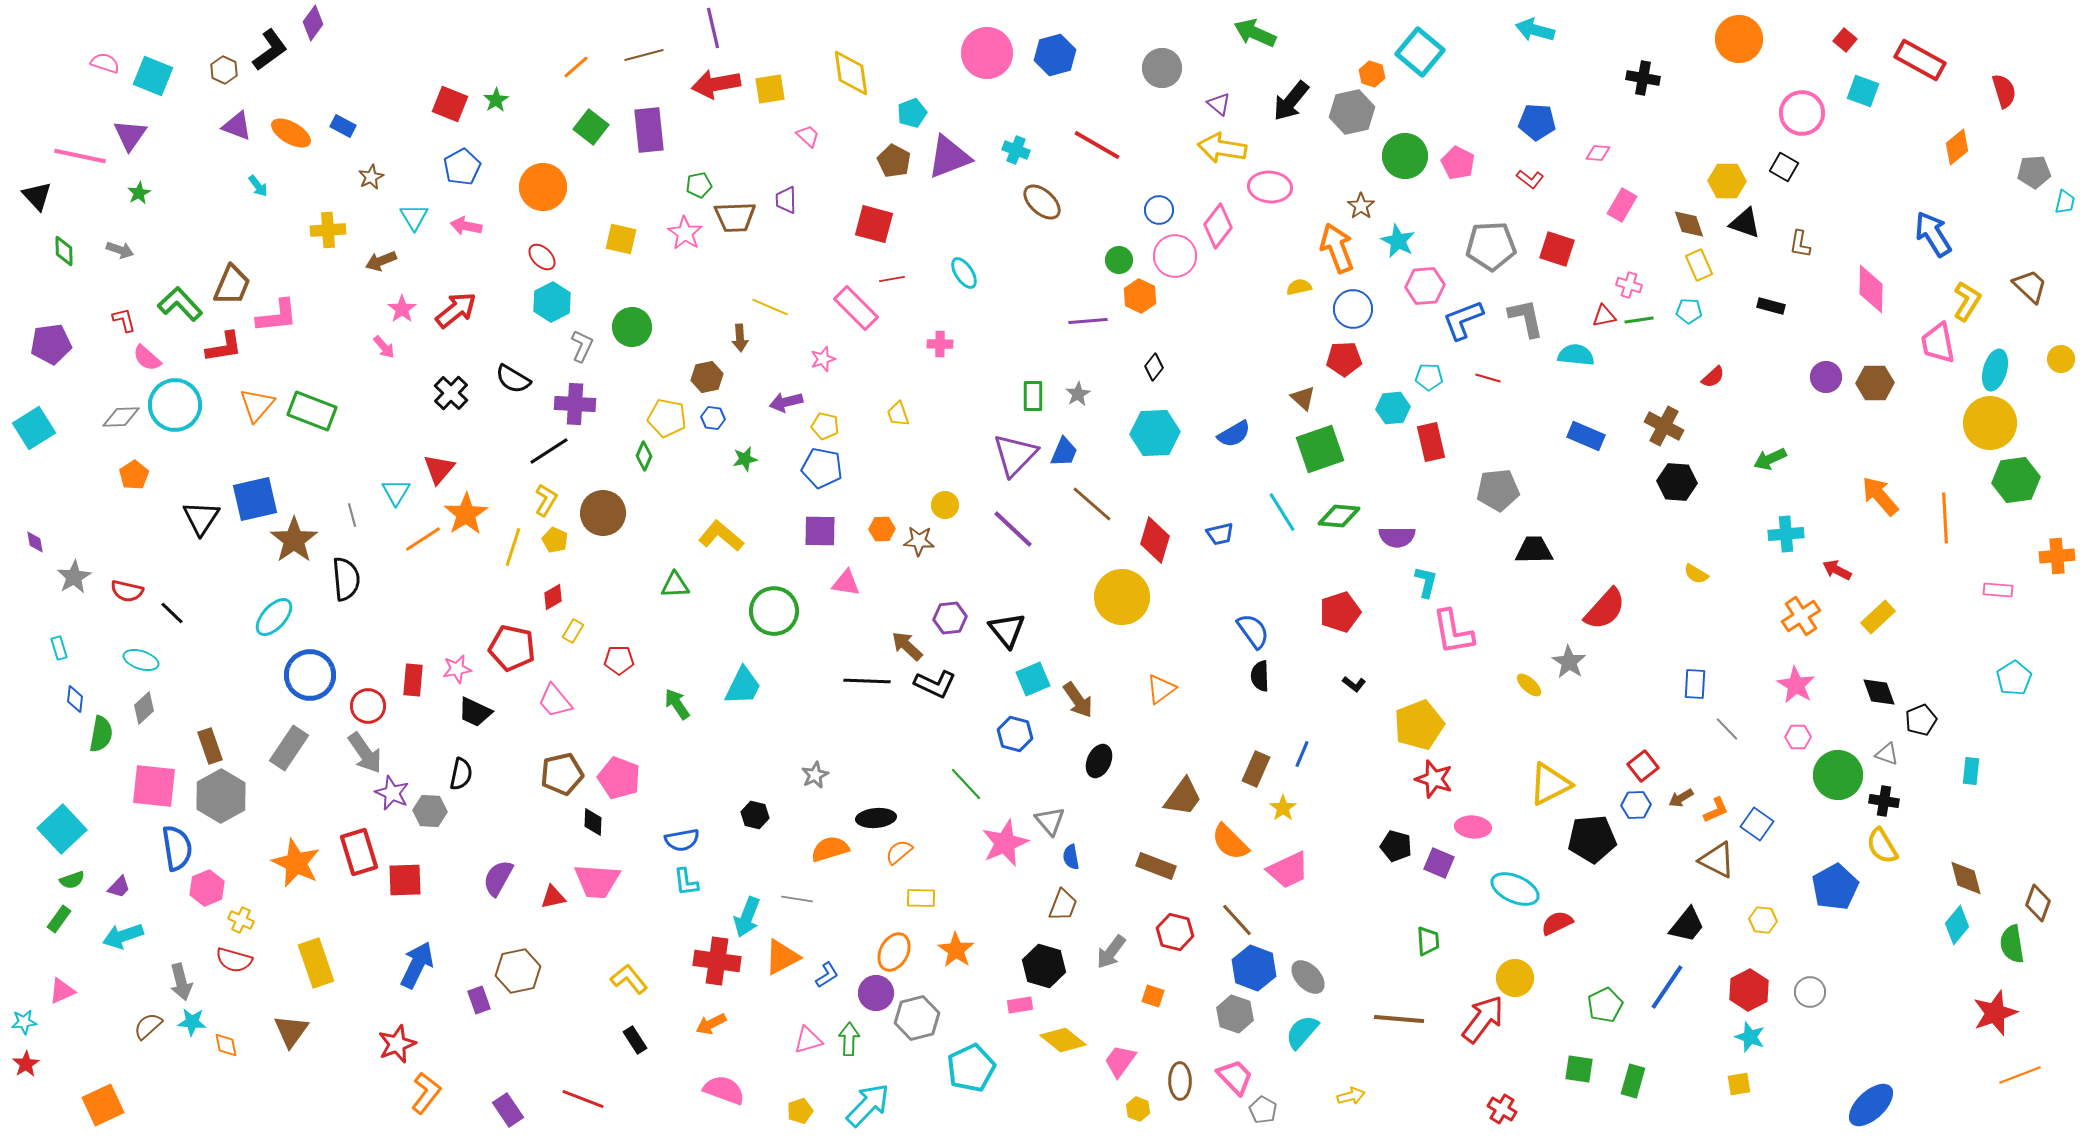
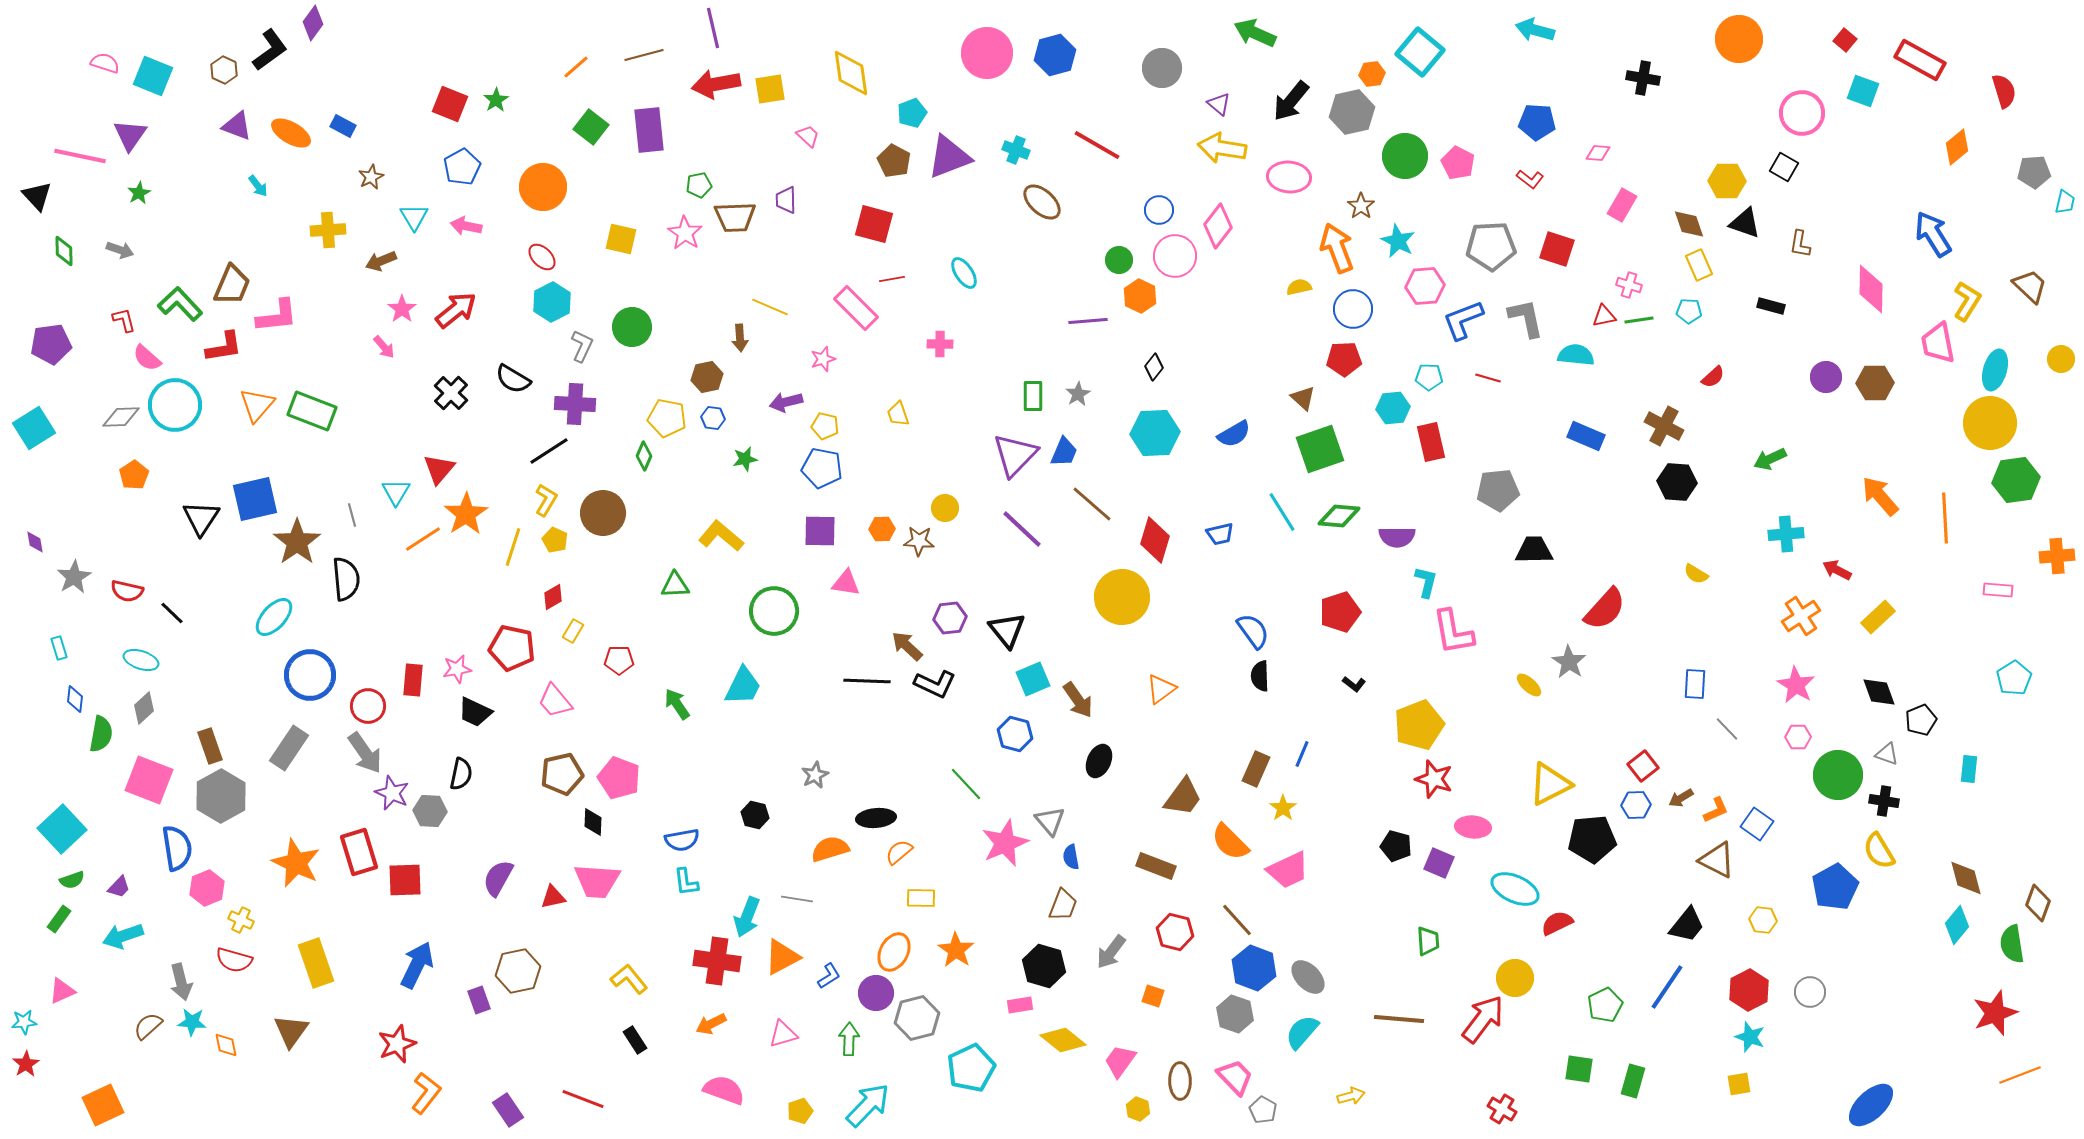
orange hexagon at (1372, 74): rotated 25 degrees counterclockwise
pink ellipse at (1270, 187): moved 19 px right, 10 px up
yellow circle at (945, 505): moved 3 px down
purple line at (1013, 529): moved 9 px right
brown star at (294, 540): moved 3 px right, 2 px down
cyan rectangle at (1971, 771): moved 2 px left, 2 px up
pink square at (154, 786): moved 5 px left, 6 px up; rotated 15 degrees clockwise
yellow semicircle at (1882, 846): moved 3 px left, 5 px down
blue L-shape at (827, 975): moved 2 px right, 1 px down
pink triangle at (808, 1040): moved 25 px left, 6 px up
